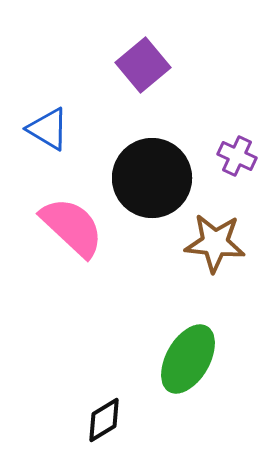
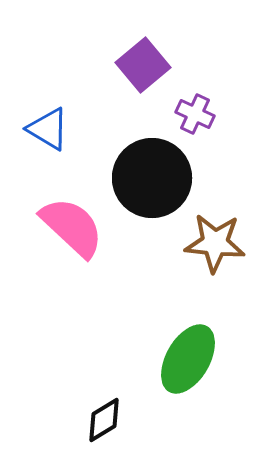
purple cross: moved 42 px left, 42 px up
